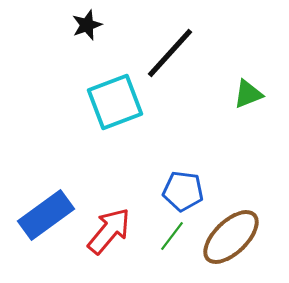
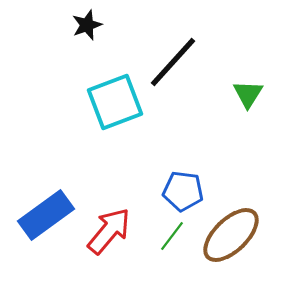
black line: moved 3 px right, 9 px down
green triangle: rotated 36 degrees counterclockwise
brown ellipse: moved 2 px up
